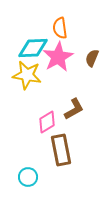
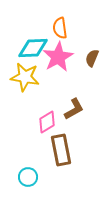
yellow star: moved 2 px left, 2 px down
